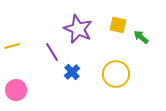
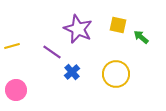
purple line: rotated 24 degrees counterclockwise
